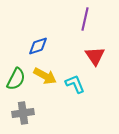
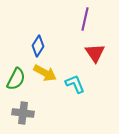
blue diamond: rotated 40 degrees counterclockwise
red triangle: moved 3 px up
yellow arrow: moved 3 px up
gray cross: rotated 15 degrees clockwise
